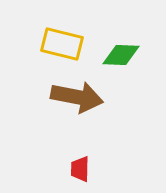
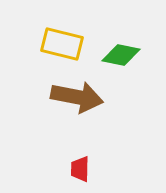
green diamond: rotated 9 degrees clockwise
